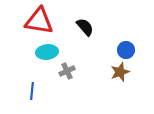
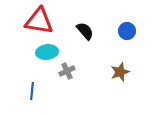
black semicircle: moved 4 px down
blue circle: moved 1 px right, 19 px up
